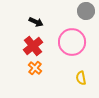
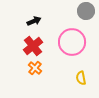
black arrow: moved 2 px left, 1 px up; rotated 48 degrees counterclockwise
